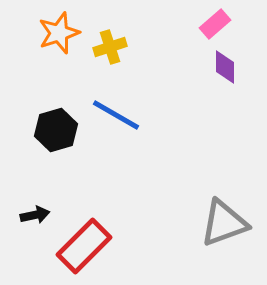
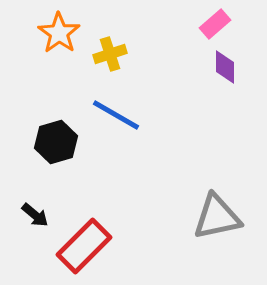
orange star: rotated 18 degrees counterclockwise
yellow cross: moved 7 px down
black hexagon: moved 12 px down
black arrow: rotated 52 degrees clockwise
gray triangle: moved 7 px left, 6 px up; rotated 8 degrees clockwise
